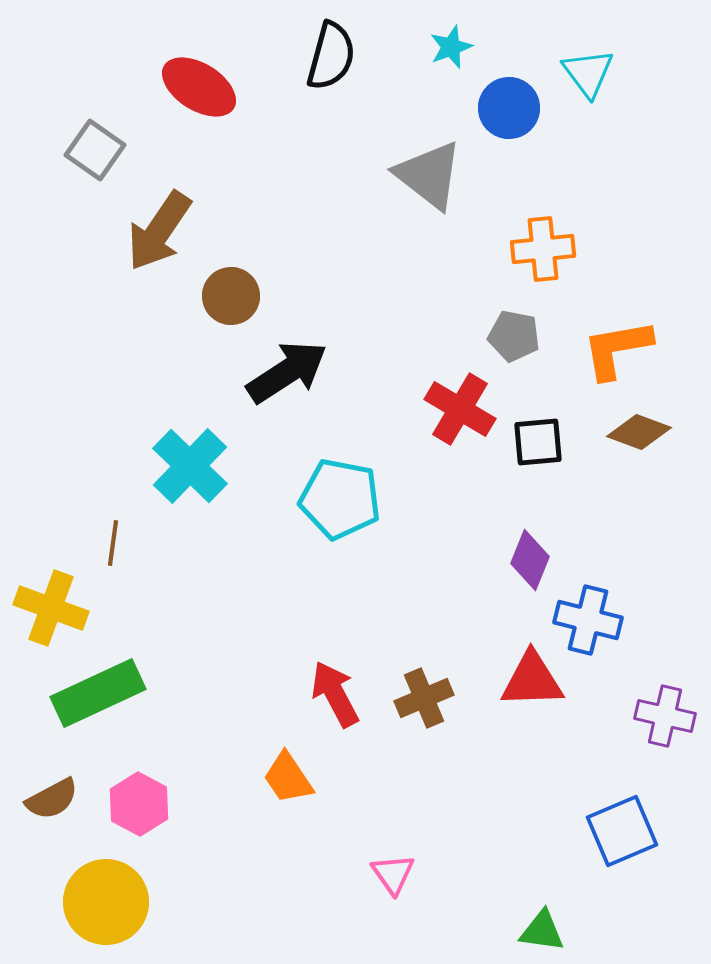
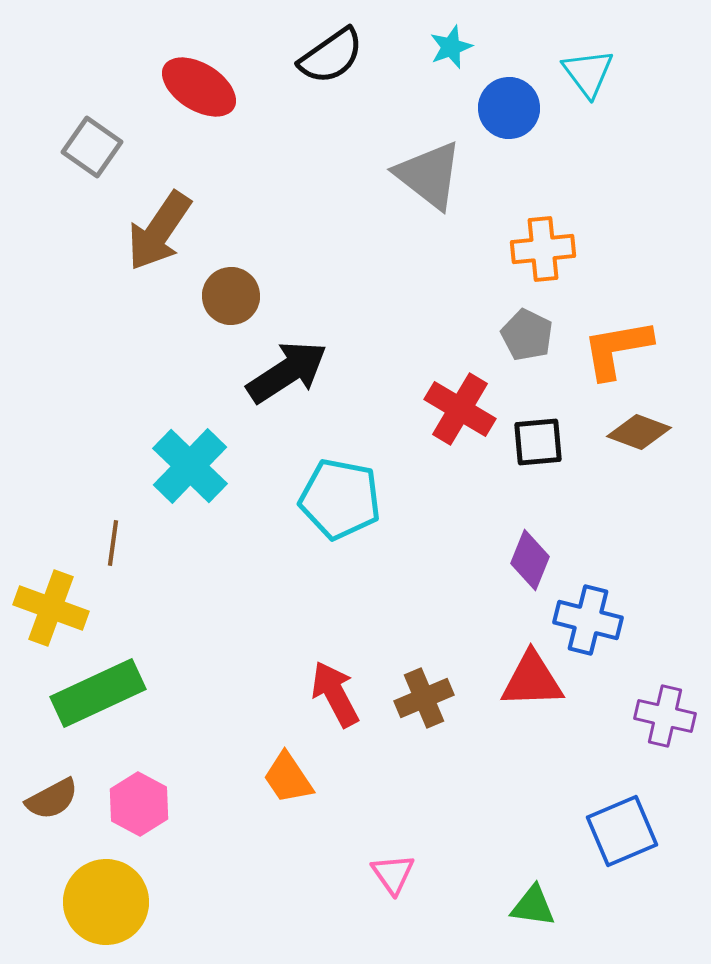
black semicircle: rotated 40 degrees clockwise
gray square: moved 3 px left, 3 px up
gray pentagon: moved 13 px right, 1 px up; rotated 15 degrees clockwise
green triangle: moved 9 px left, 25 px up
